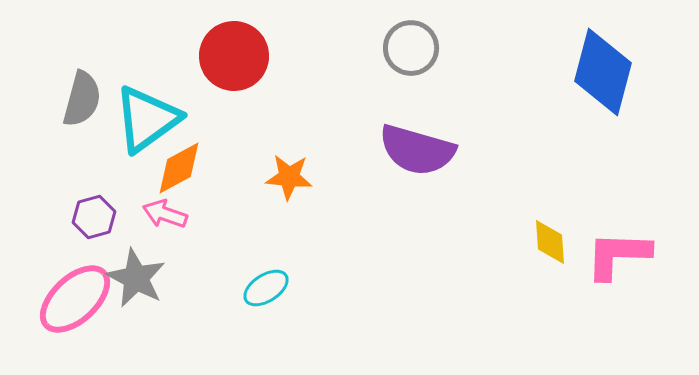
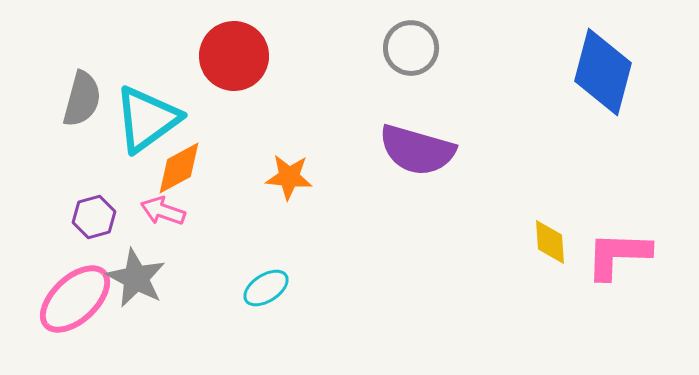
pink arrow: moved 2 px left, 3 px up
